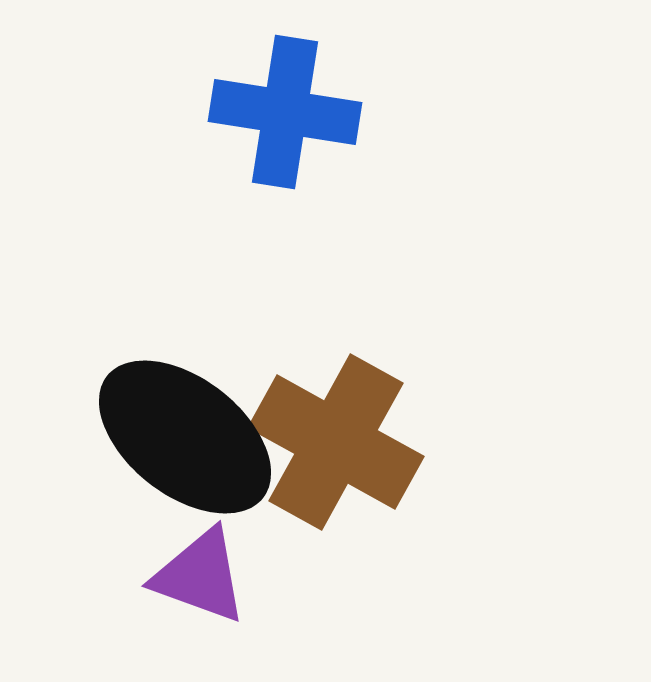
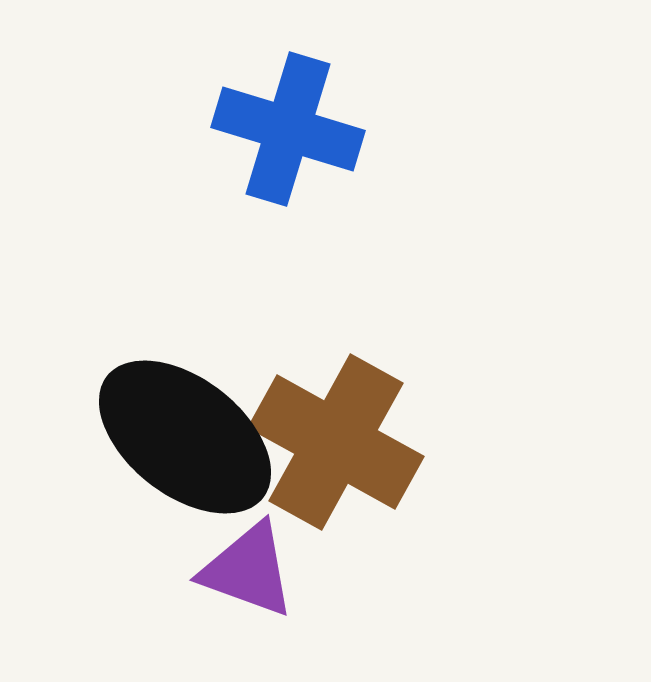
blue cross: moved 3 px right, 17 px down; rotated 8 degrees clockwise
purple triangle: moved 48 px right, 6 px up
